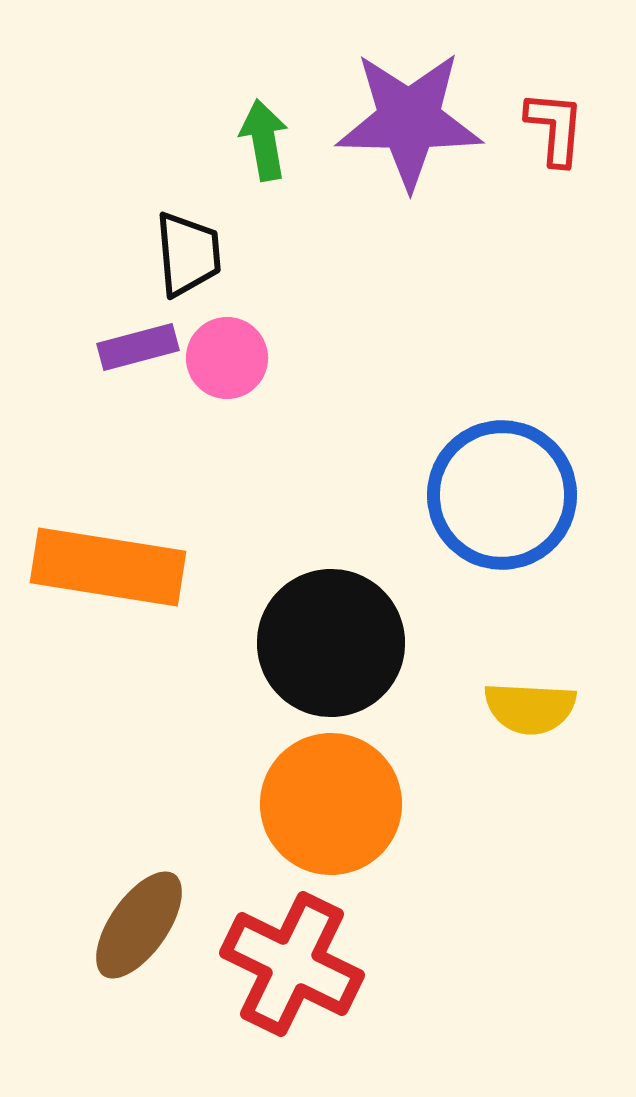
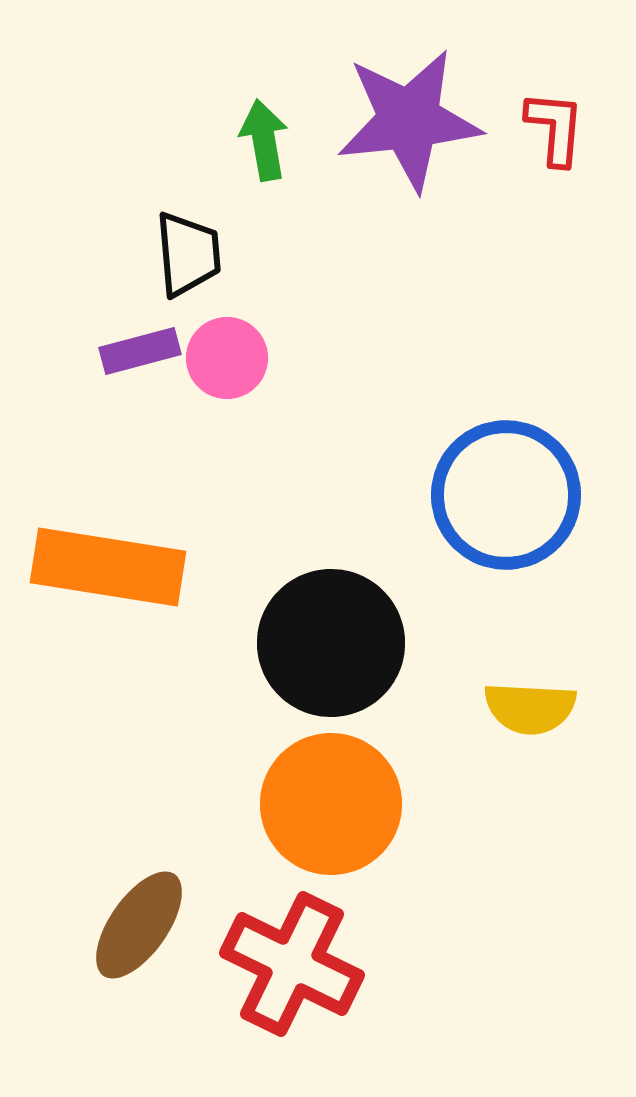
purple star: rotated 7 degrees counterclockwise
purple rectangle: moved 2 px right, 4 px down
blue circle: moved 4 px right
